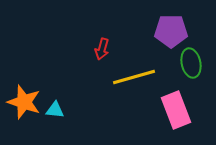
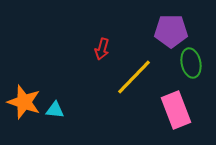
yellow line: rotated 30 degrees counterclockwise
